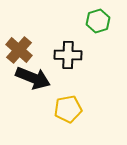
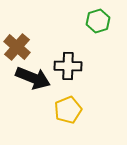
brown cross: moved 2 px left, 3 px up
black cross: moved 11 px down
yellow pentagon: moved 1 px down; rotated 12 degrees counterclockwise
